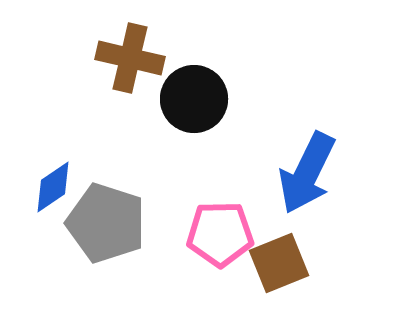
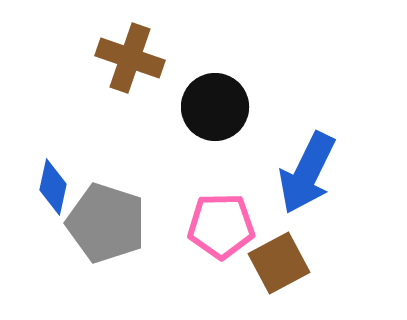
brown cross: rotated 6 degrees clockwise
black circle: moved 21 px right, 8 px down
blue diamond: rotated 44 degrees counterclockwise
pink pentagon: moved 1 px right, 8 px up
brown square: rotated 6 degrees counterclockwise
